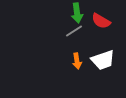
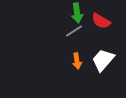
white trapezoid: rotated 150 degrees clockwise
